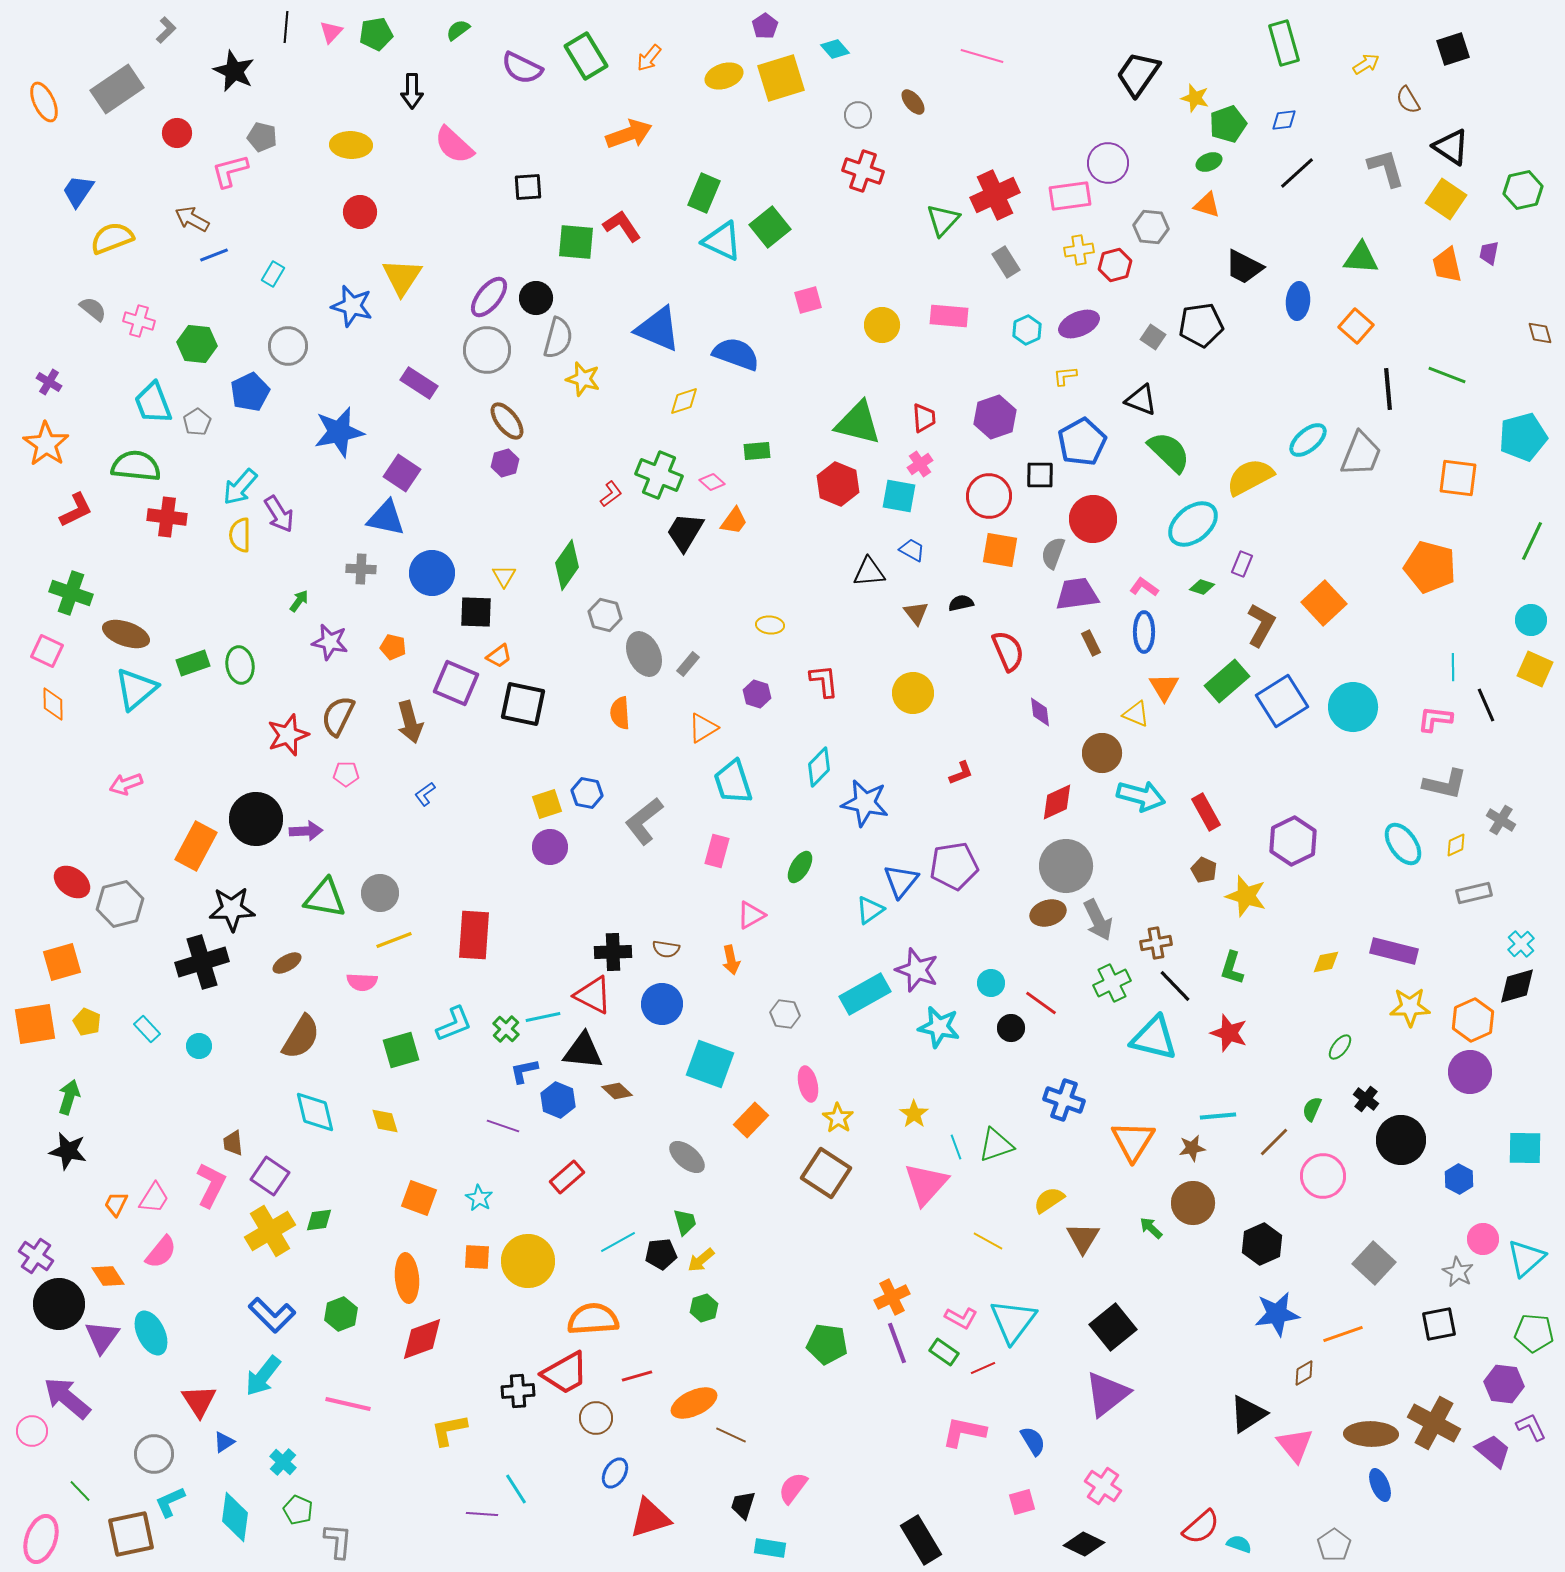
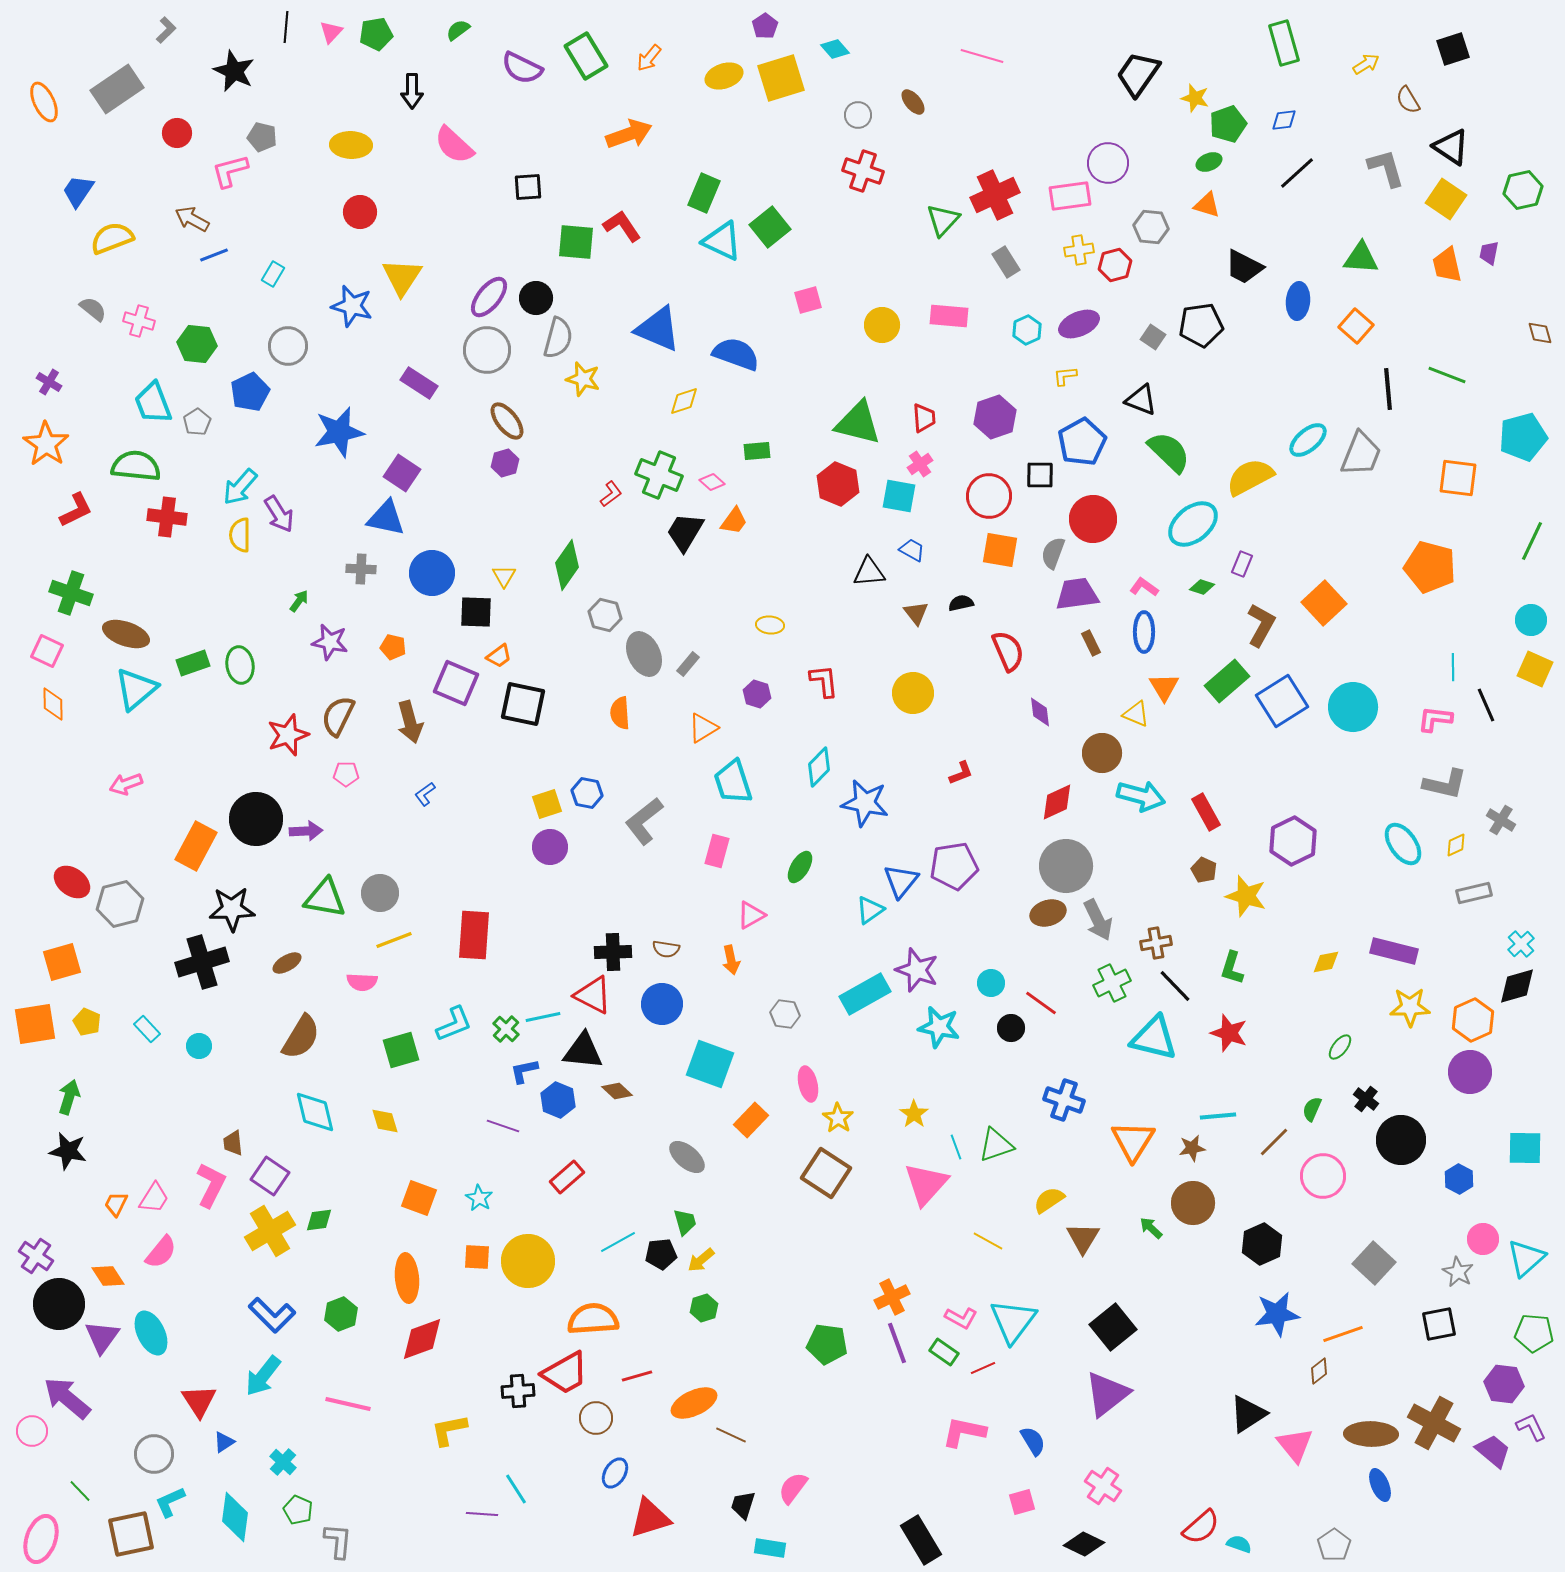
brown diamond at (1304, 1373): moved 15 px right, 2 px up; rotated 8 degrees counterclockwise
